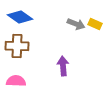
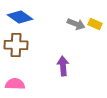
brown cross: moved 1 px left, 1 px up
pink semicircle: moved 1 px left, 3 px down
